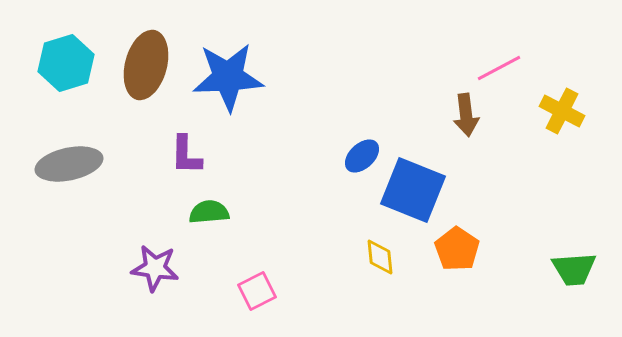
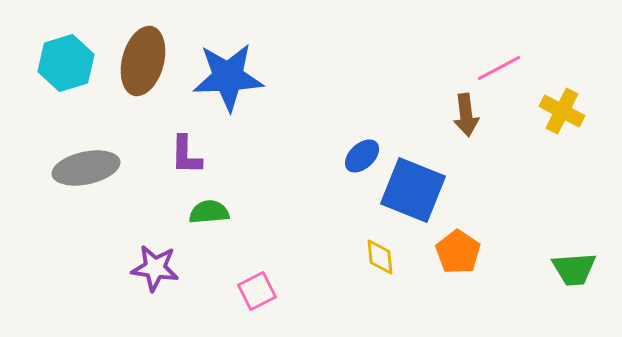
brown ellipse: moved 3 px left, 4 px up
gray ellipse: moved 17 px right, 4 px down
orange pentagon: moved 1 px right, 3 px down
